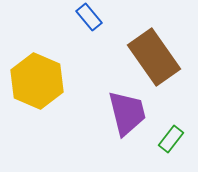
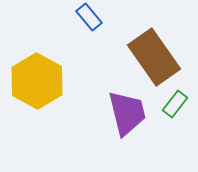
yellow hexagon: rotated 6 degrees clockwise
green rectangle: moved 4 px right, 35 px up
